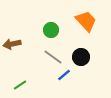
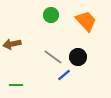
green circle: moved 15 px up
black circle: moved 3 px left
green line: moved 4 px left; rotated 32 degrees clockwise
